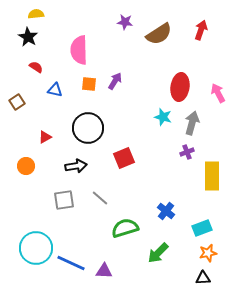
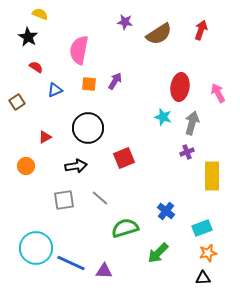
yellow semicircle: moved 4 px right; rotated 28 degrees clockwise
pink semicircle: rotated 12 degrees clockwise
blue triangle: rotated 35 degrees counterclockwise
